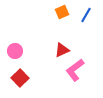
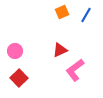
red triangle: moved 2 px left
red square: moved 1 px left
